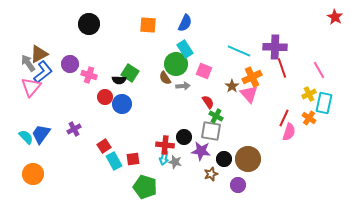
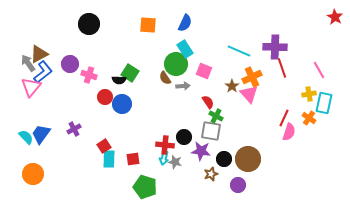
yellow cross at (309, 94): rotated 16 degrees clockwise
cyan rectangle at (114, 161): moved 5 px left, 2 px up; rotated 30 degrees clockwise
